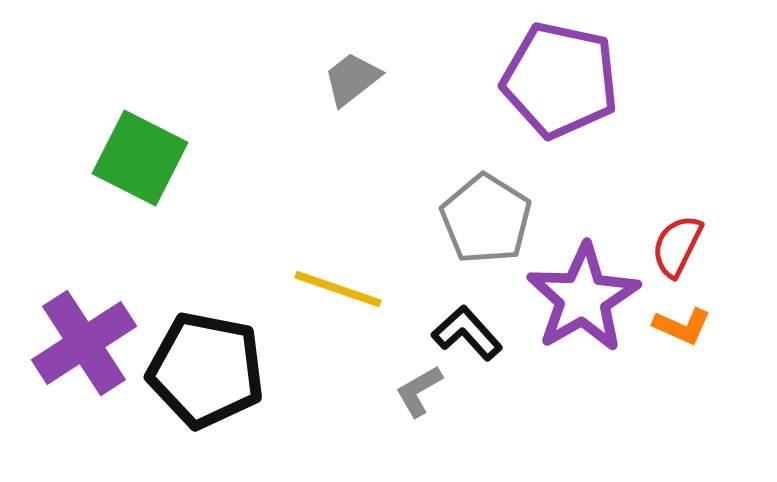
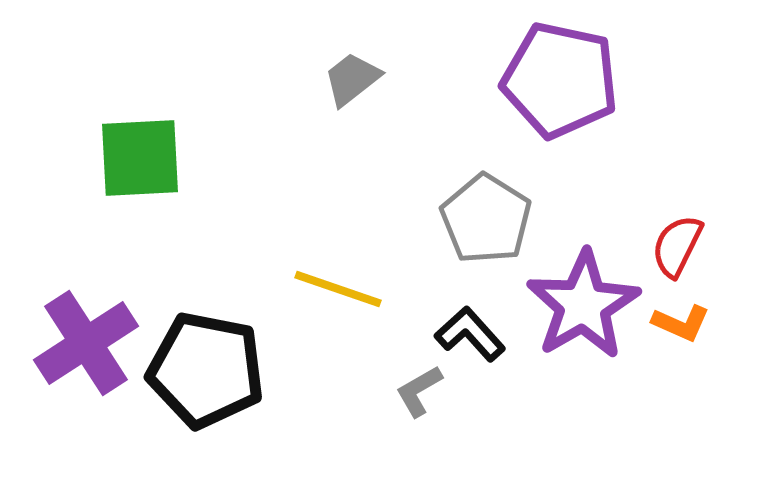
green square: rotated 30 degrees counterclockwise
purple star: moved 7 px down
orange L-shape: moved 1 px left, 3 px up
black L-shape: moved 3 px right, 1 px down
purple cross: moved 2 px right
